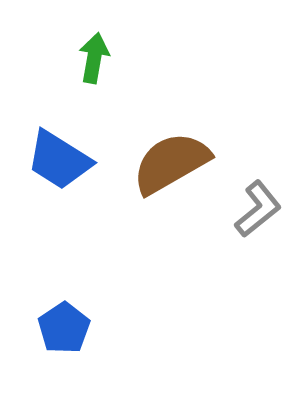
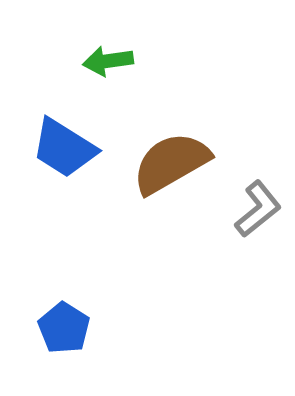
green arrow: moved 14 px right, 3 px down; rotated 108 degrees counterclockwise
blue trapezoid: moved 5 px right, 12 px up
blue pentagon: rotated 6 degrees counterclockwise
